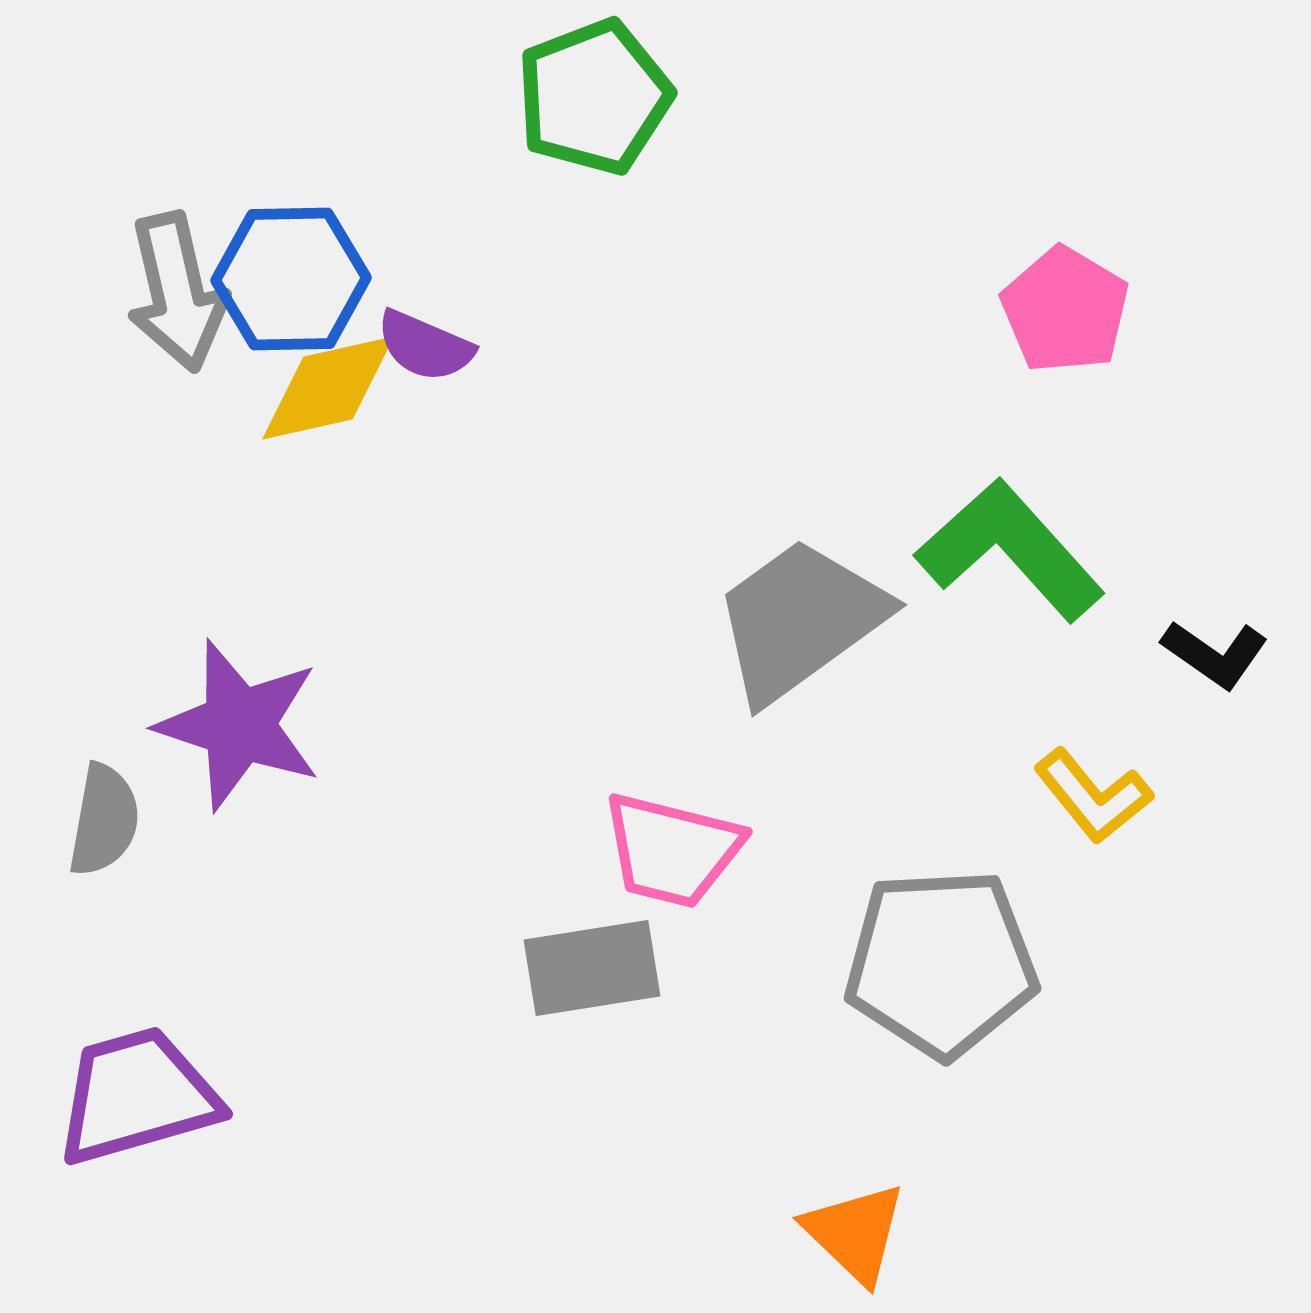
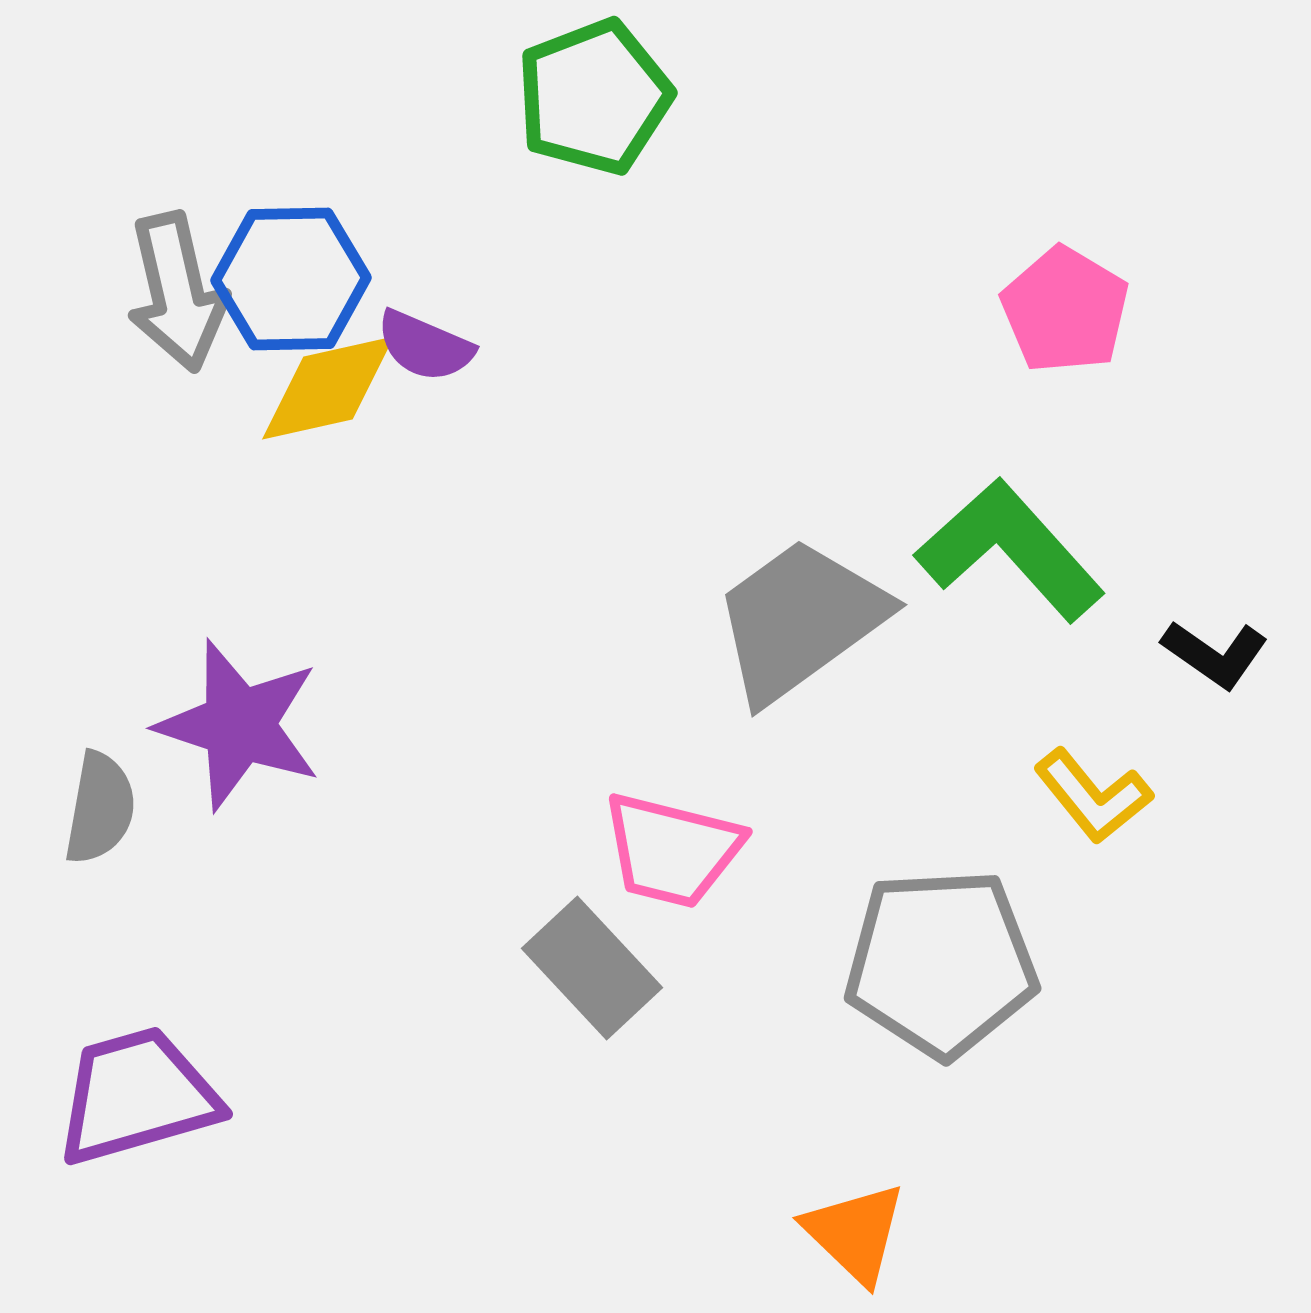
gray semicircle: moved 4 px left, 12 px up
gray rectangle: rotated 56 degrees clockwise
